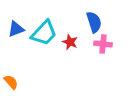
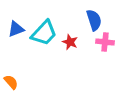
blue semicircle: moved 2 px up
pink cross: moved 2 px right, 2 px up
